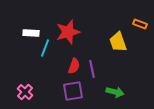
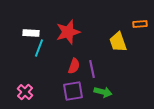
orange rectangle: rotated 24 degrees counterclockwise
cyan line: moved 6 px left
green arrow: moved 12 px left
